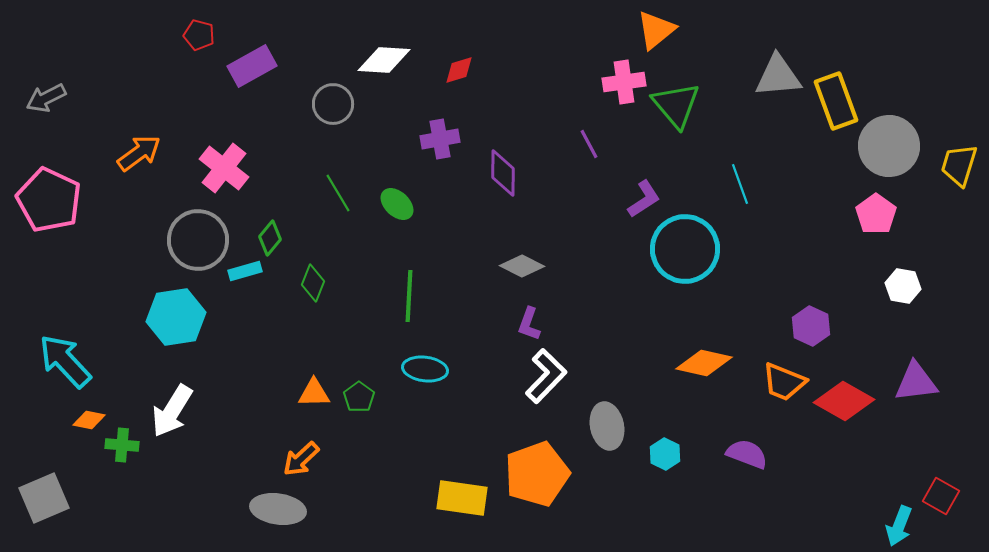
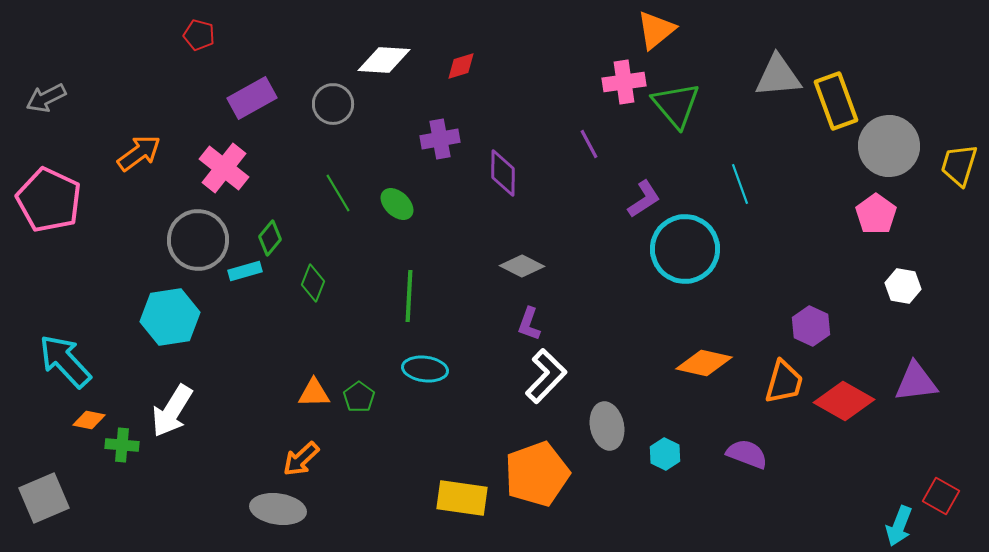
purple rectangle at (252, 66): moved 32 px down
red diamond at (459, 70): moved 2 px right, 4 px up
cyan hexagon at (176, 317): moved 6 px left
orange trapezoid at (784, 382): rotated 96 degrees counterclockwise
